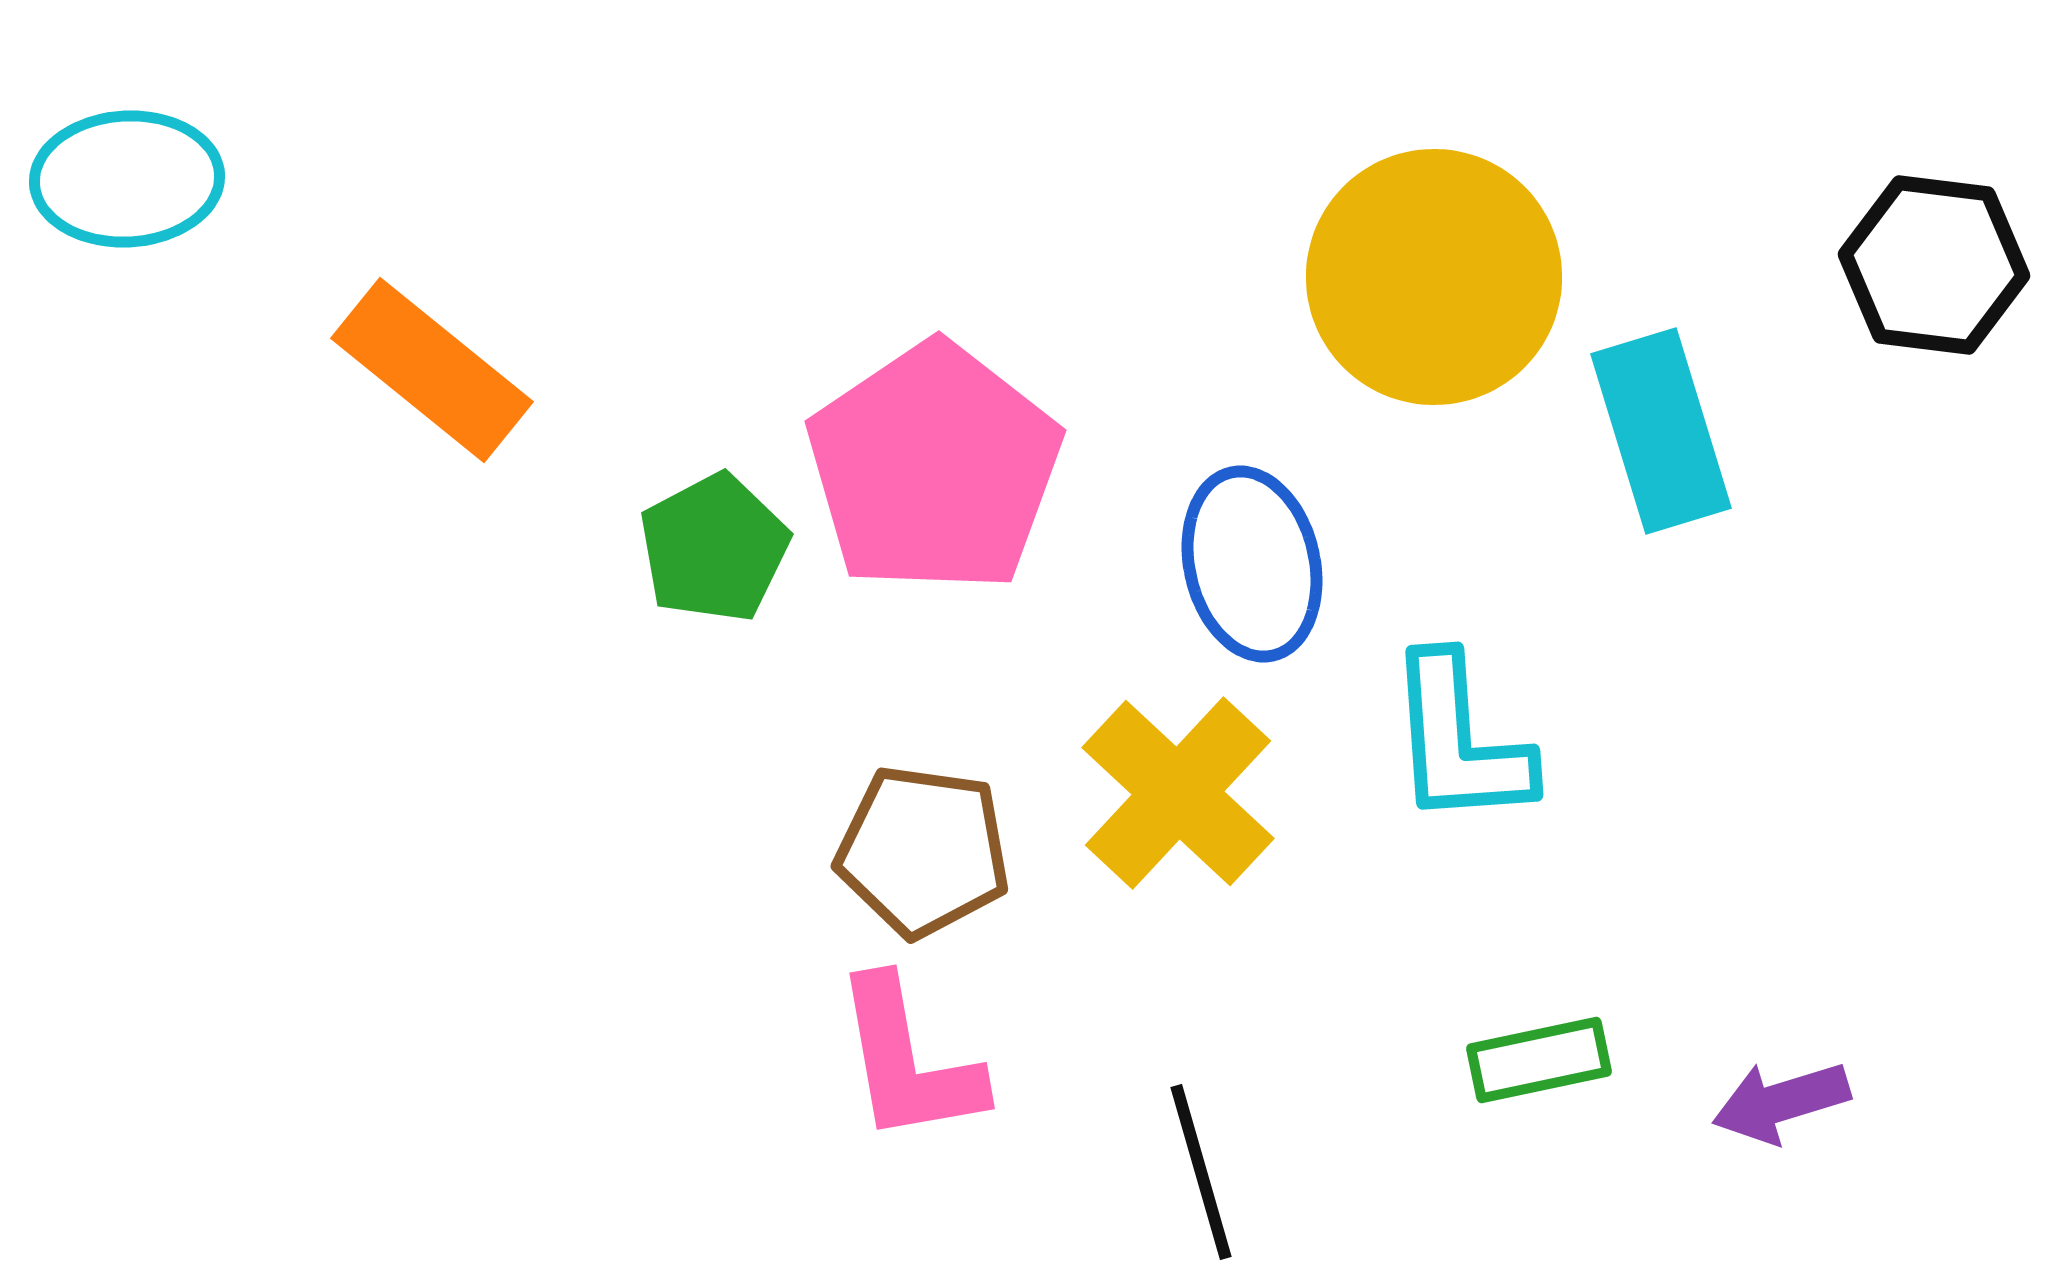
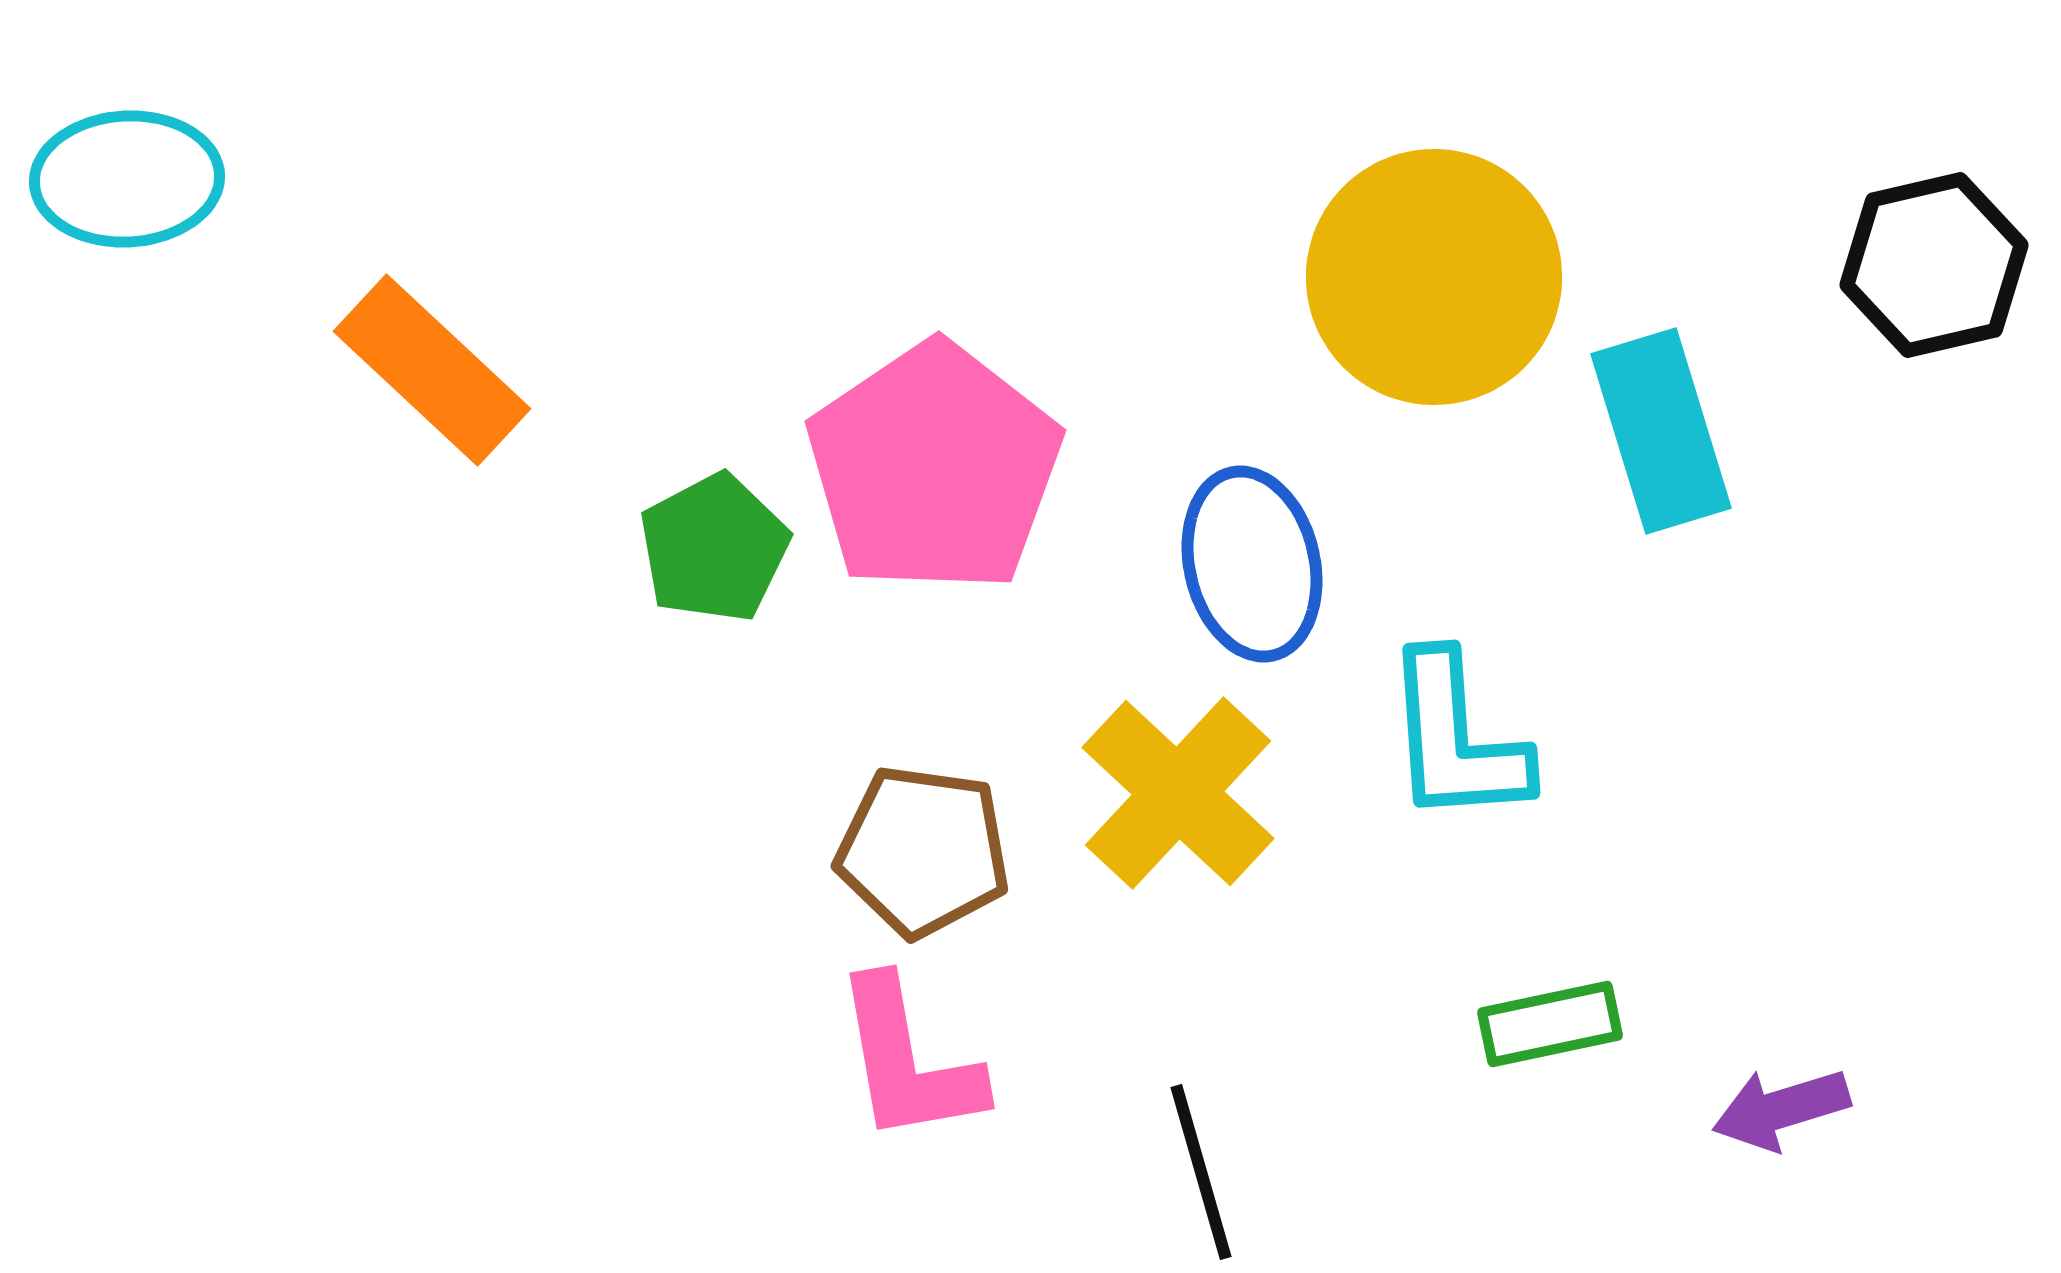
black hexagon: rotated 20 degrees counterclockwise
orange rectangle: rotated 4 degrees clockwise
cyan L-shape: moved 3 px left, 2 px up
green rectangle: moved 11 px right, 36 px up
purple arrow: moved 7 px down
